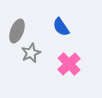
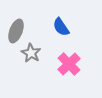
gray ellipse: moved 1 px left
gray star: rotated 18 degrees counterclockwise
